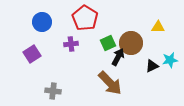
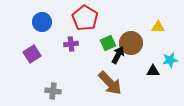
black arrow: moved 2 px up
black triangle: moved 1 px right, 5 px down; rotated 24 degrees clockwise
